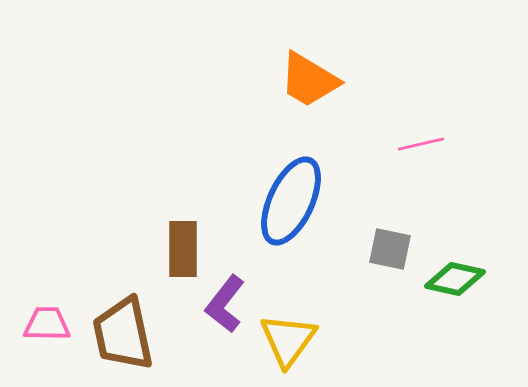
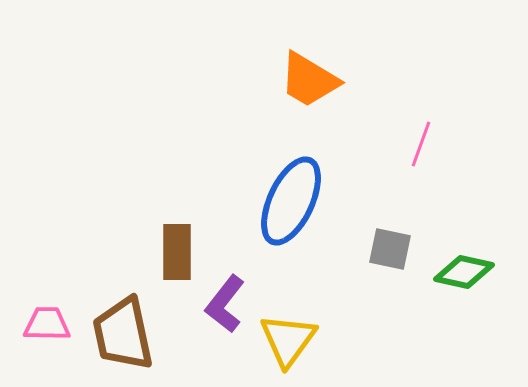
pink line: rotated 57 degrees counterclockwise
brown rectangle: moved 6 px left, 3 px down
green diamond: moved 9 px right, 7 px up
